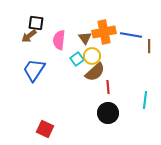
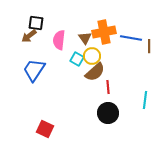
blue line: moved 3 px down
cyan square: rotated 24 degrees counterclockwise
